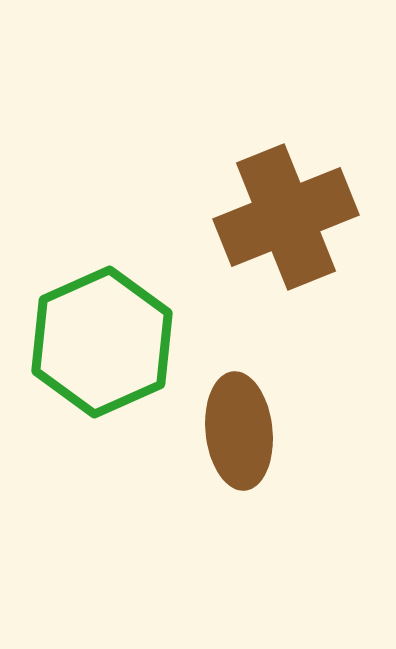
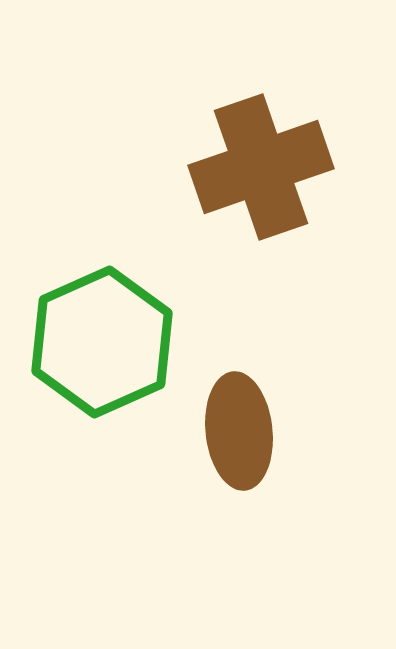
brown cross: moved 25 px left, 50 px up; rotated 3 degrees clockwise
